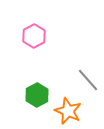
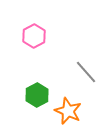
gray line: moved 2 px left, 8 px up
